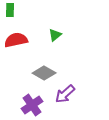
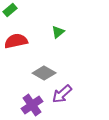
green rectangle: rotated 48 degrees clockwise
green triangle: moved 3 px right, 3 px up
red semicircle: moved 1 px down
purple arrow: moved 3 px left
